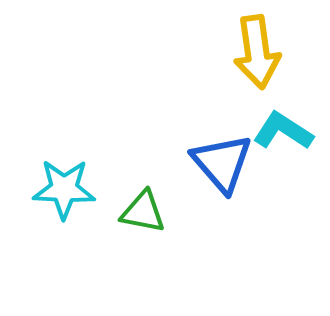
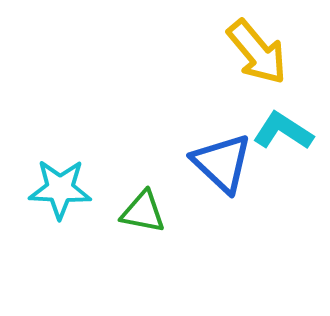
yellow arrow: rotated 32 degrees counterclockwise
blue triangle: rotated 6 degrees counterclockwise
cyan star: moved 4 px left
